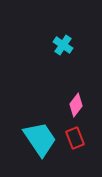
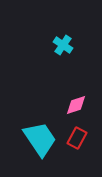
pink diamond: rotated 35 degrees clockwise
red rectangle: moved 2 px right; rotated 50 degrees clockwise
